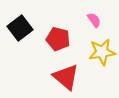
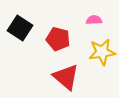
pink semicircle: rotated 56 degrees counterclockwise
black square: rotated 20 degrees counterclockwise
